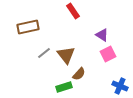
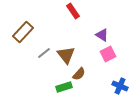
brown rectangle: moved 5 px left, 5 px down; rotated 35 degrees counterclockwise
